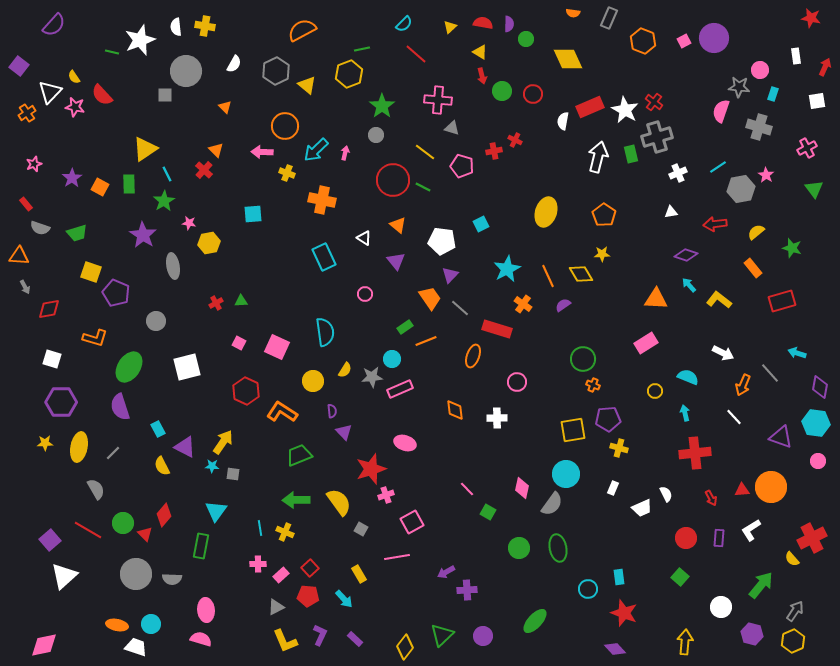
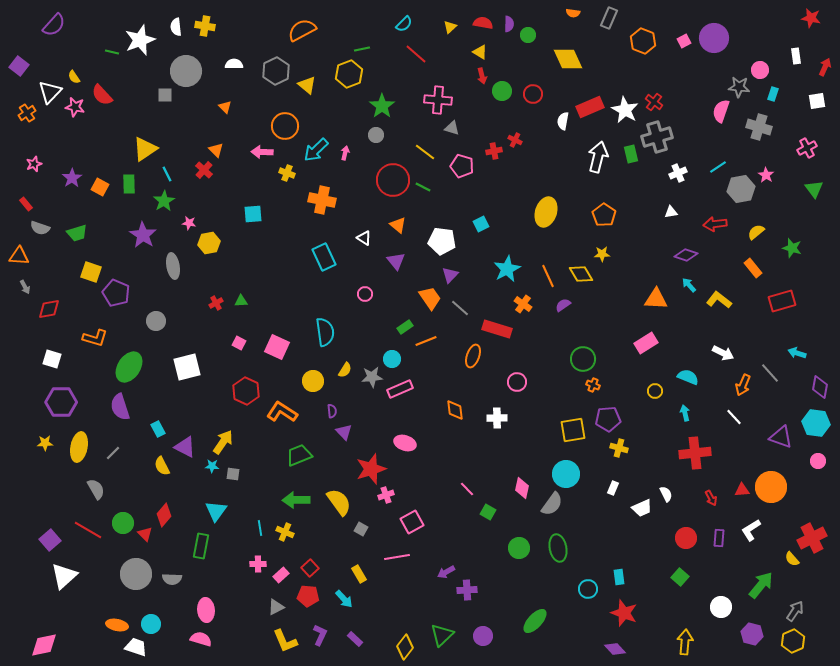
green circle at (526, 39): moved 2 px right, 4 px up
white semicircle at (234, 64): rotated 120 degrees counterclockwise
